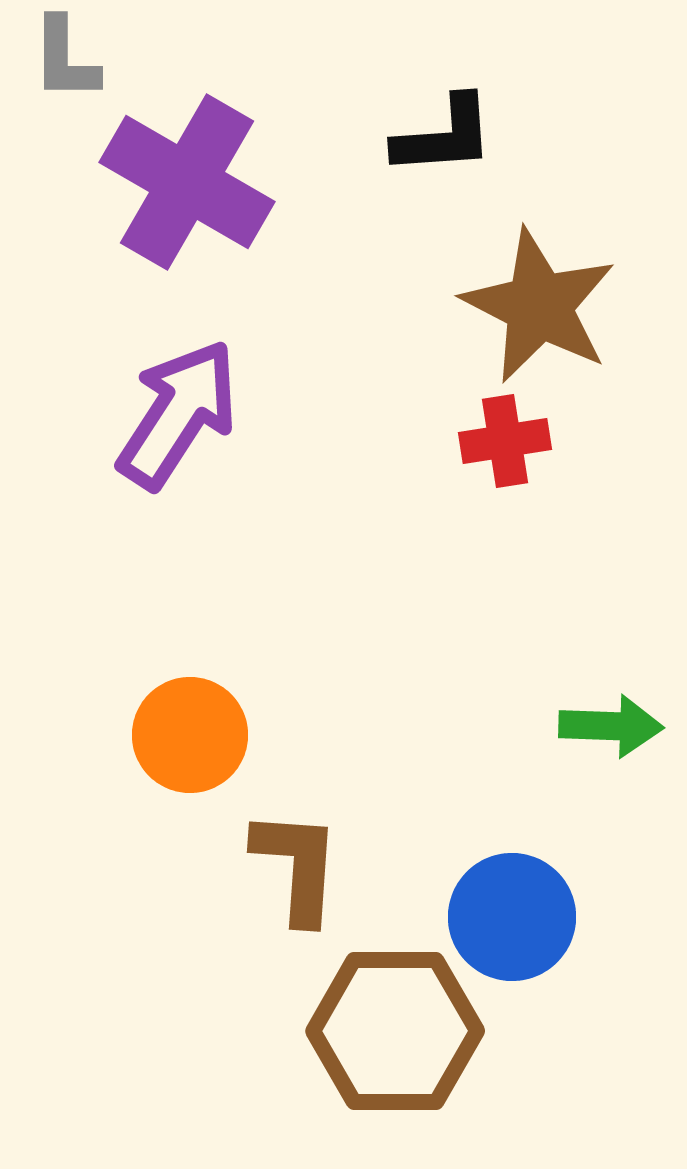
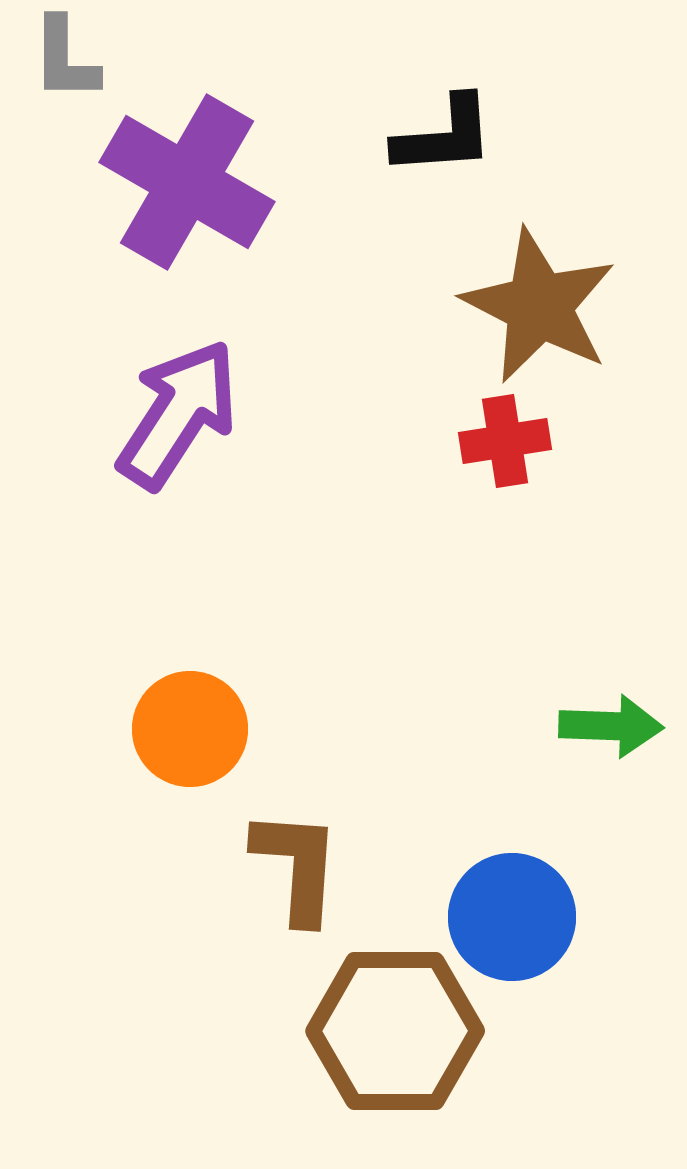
orange circle: moved 6 px up
